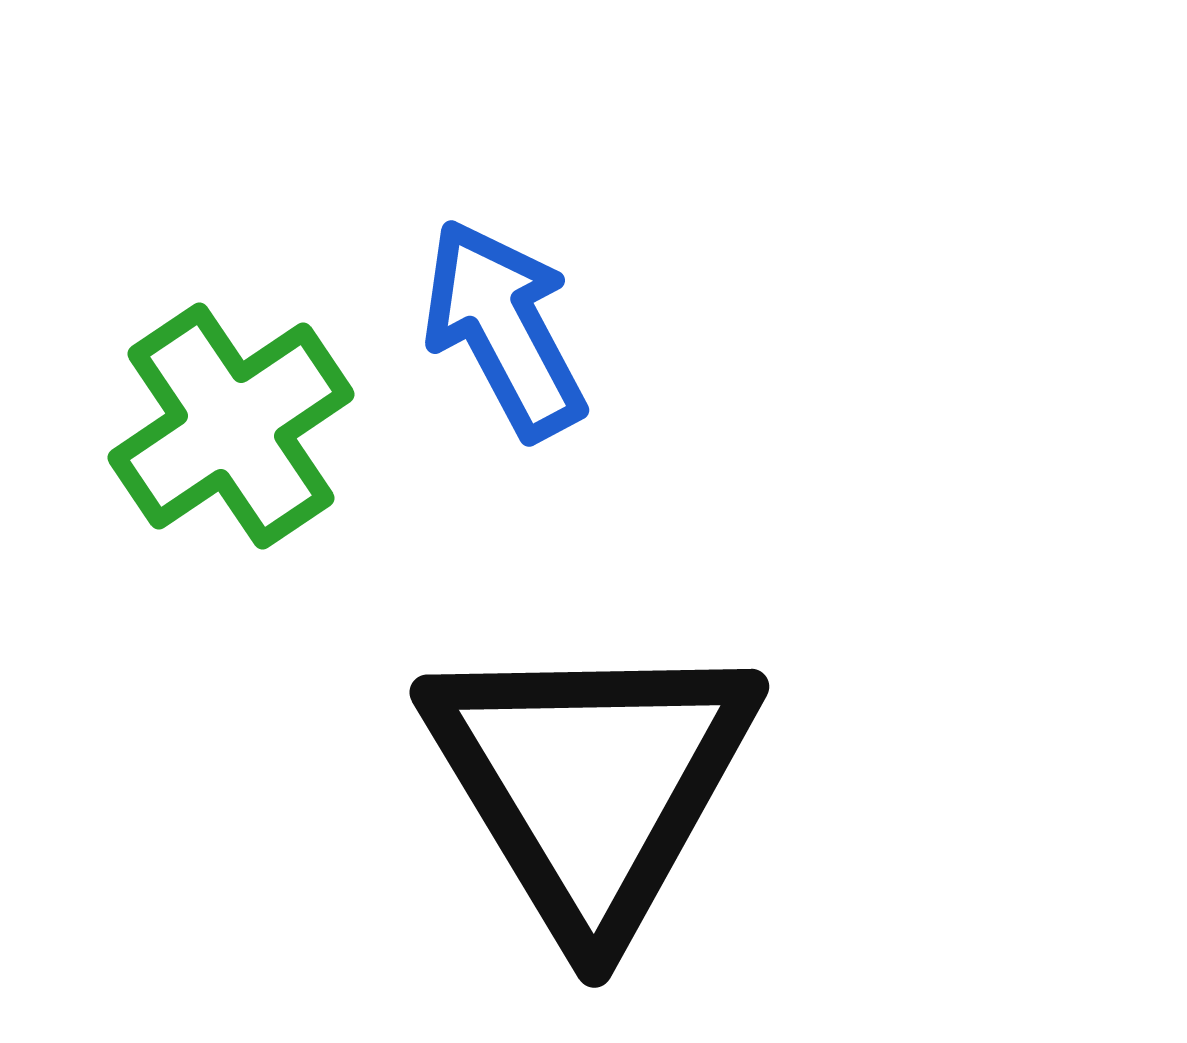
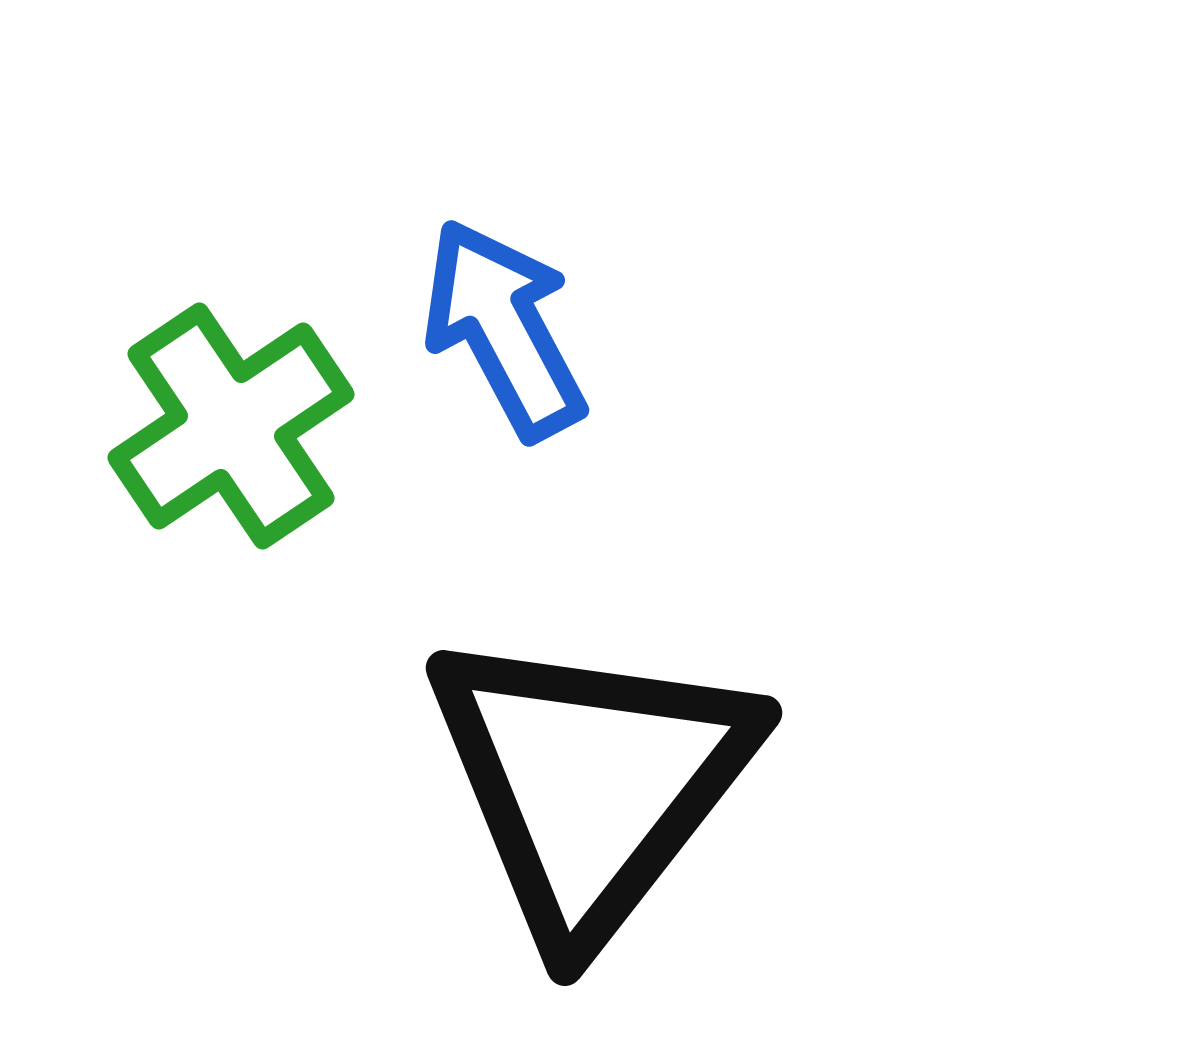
black triangle: rotated 9 degrees clockwise
